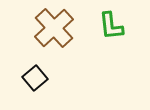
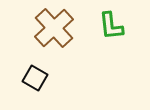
black square: rotated 20 degrees counterclockwise
